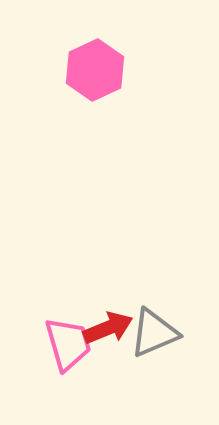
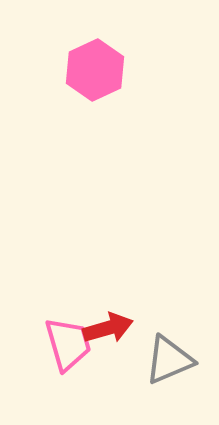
red arrow: rotated 6 degrees clockwise
gray triangle: moved 15 px right, 27 px down
